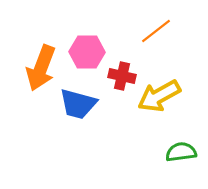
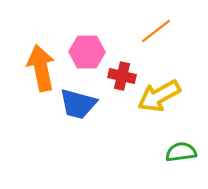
orange arrow: rotated 147 degrees clockwise
